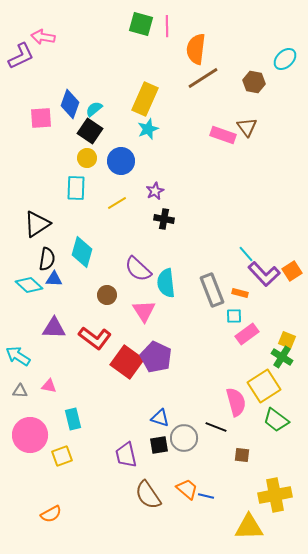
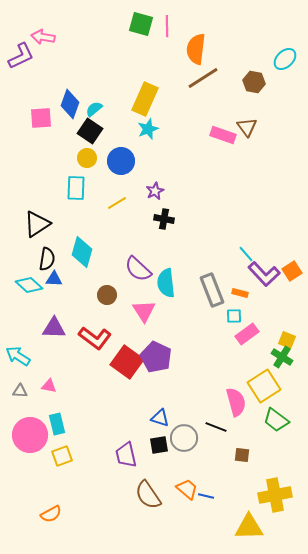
cyan rectangle at (73, 419): moved 16 px left, 5 px down
